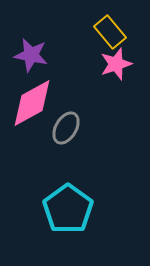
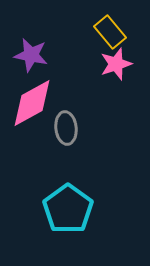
gray ellipse: rotated 36 degrees counterclockwise
